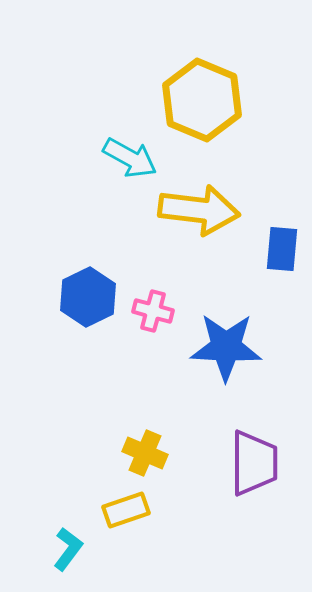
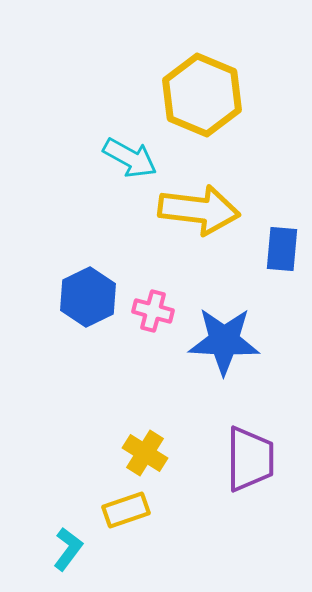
yellow hexagon: moved 5 px up
blue star: moved 2 px left, 6 px up
yellow cross: rotated 9 degrees clockwise
purple trapezoid: moved 4 px left, 4 px up
